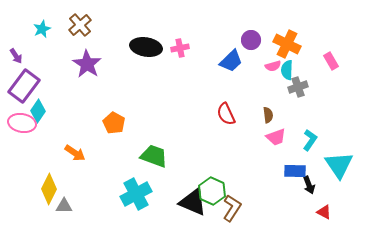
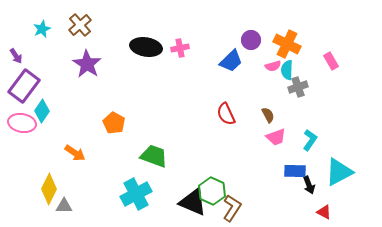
cyan diamond: moved 4 px right
brown semicircle: rotated 21 degrees counterclockwise
cyan triangle: moved 7 px down; rotated 36 degrees clockwise
